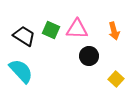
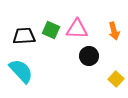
black trapezoid: rotated 35 degrees counterclockwise
